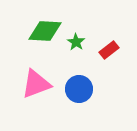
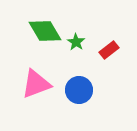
green diamond: rotated 56 degrees clockwise
blue circle: moved 1 px down
